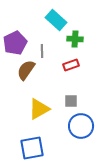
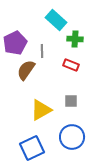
red rectangle: rotated 42 degrees clockwise
yellow triangle: moved 2 px right, 1 px down
blue circle: moved 9 px left, 11 px down
blue square: rotated 15 degrees counterclockwise
